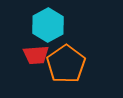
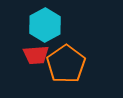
cyan hexagon: moved 3 px left
